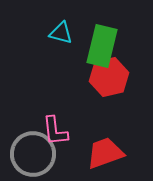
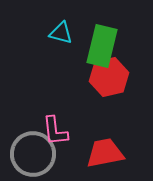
red trapezoid: rotated 9 degrees clockwise
